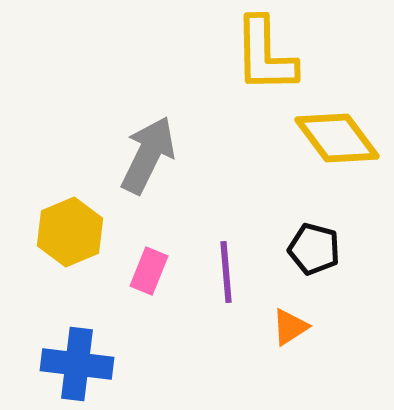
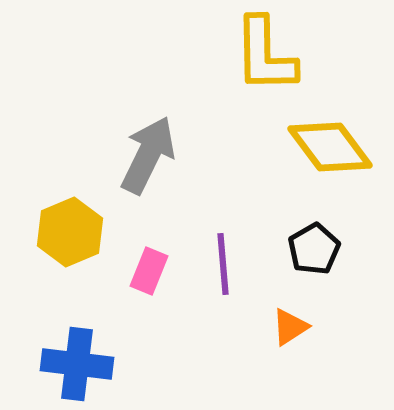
yellow diamond: moved 7 px left, 9 px down
black pentagon: rotated 27 degrees clockwise
purple line: moved 3 px left, 8 px up
